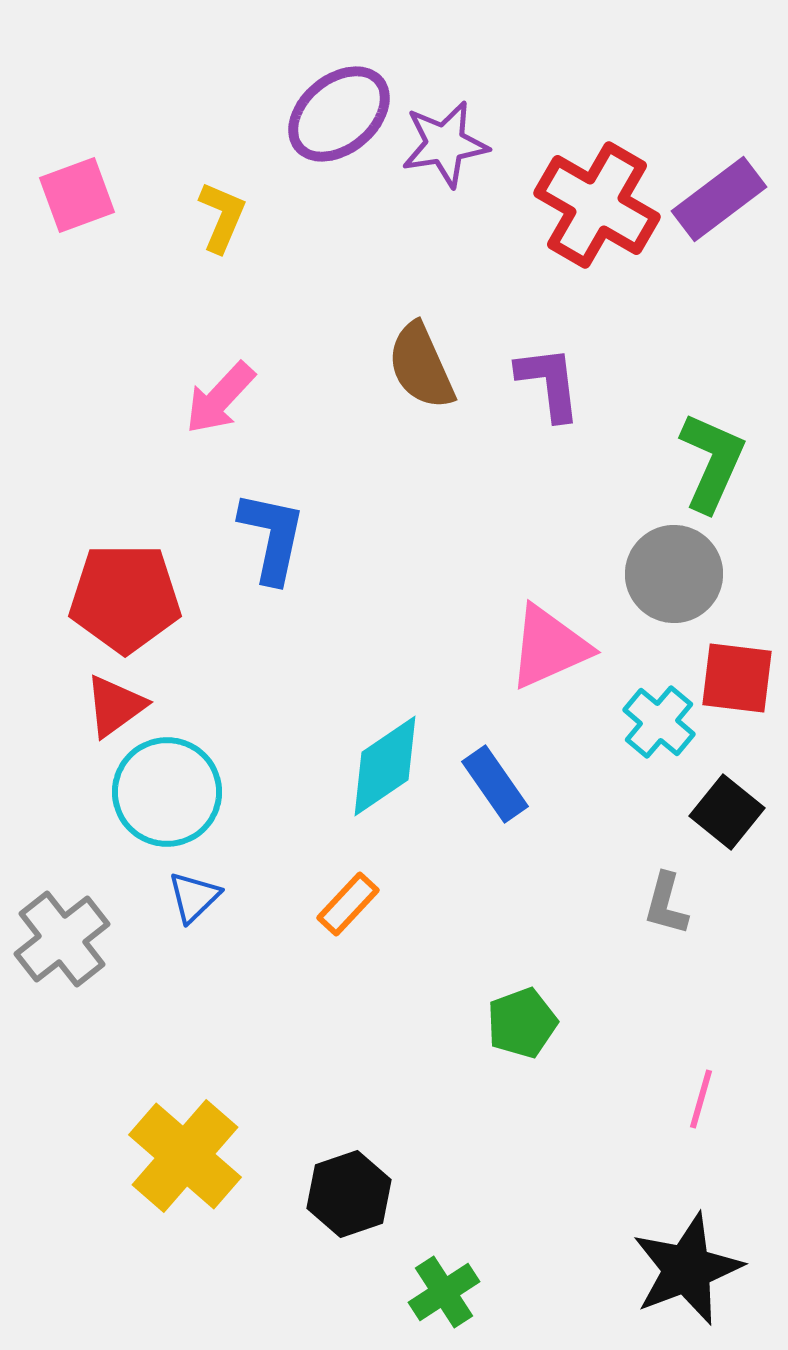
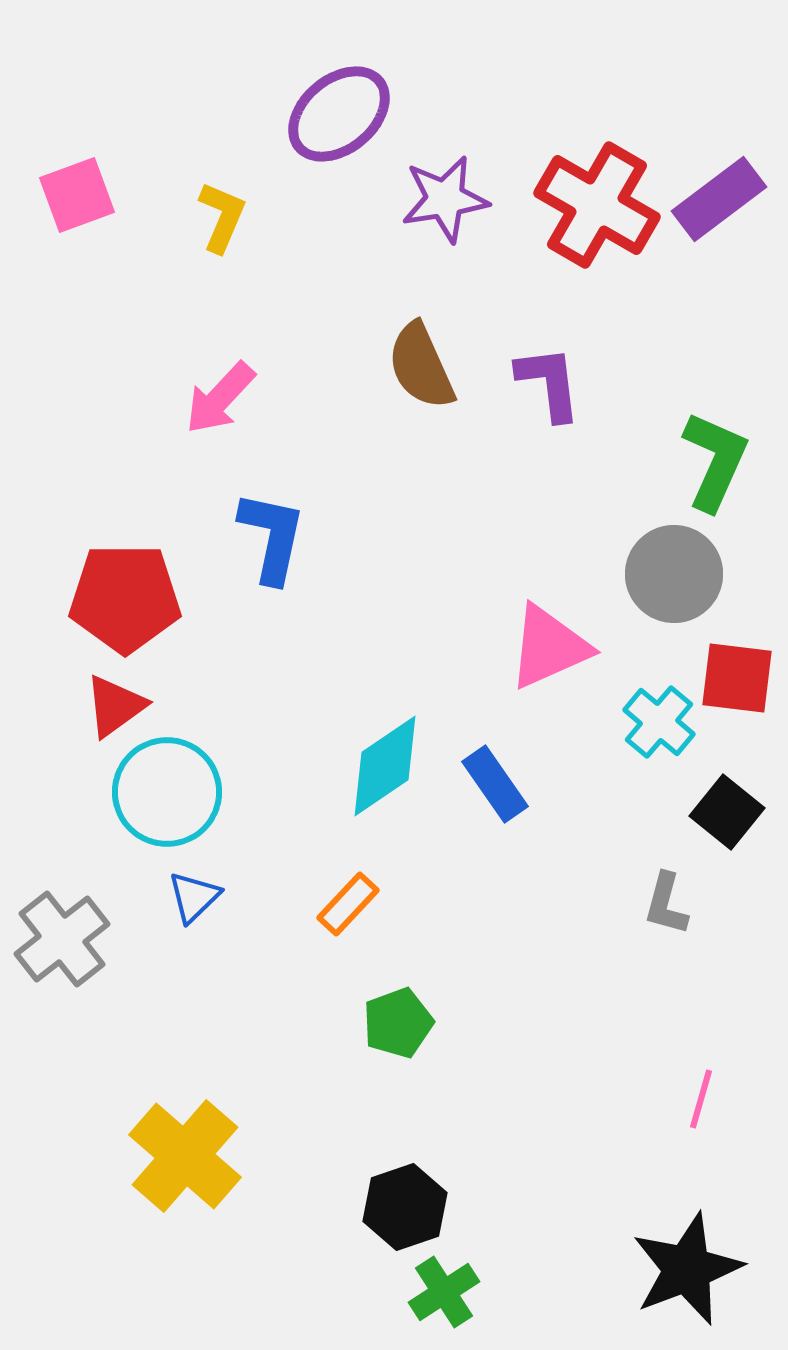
purple star: moved 55 px down
green L-shape: moved 3 px right, 1 px up
green pentagon: moved 124 px left
black hexagon: moved 56 px right, 13 px down
